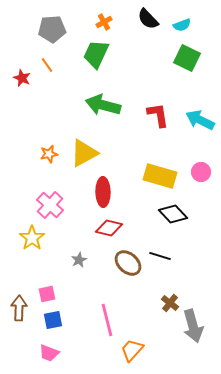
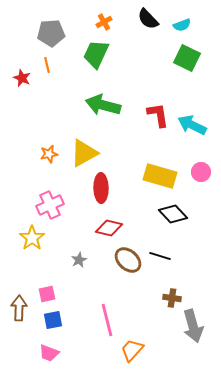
gray pentagon: moved 1 px left, 4 px down
orange line: rotated 21 degrees clockwise
cyan arrow: moved 8 px left, 5 px down
red ellipse: moved 2 px left, 4 px up
pink cross: rotated 24 degrees clockwise
brown ellipse: moved 3 px up
brown cross: moved 2 px right, 5 px up; rotated 30 degrees counterclockwise
